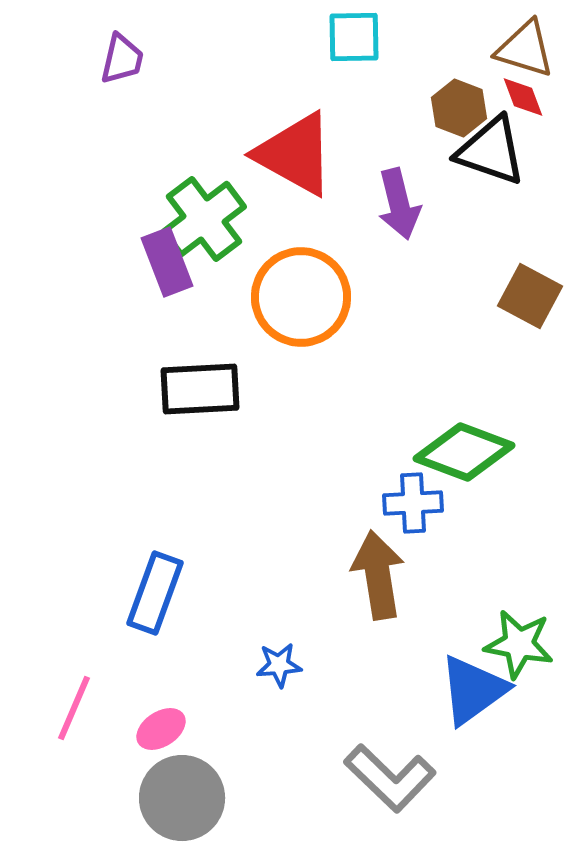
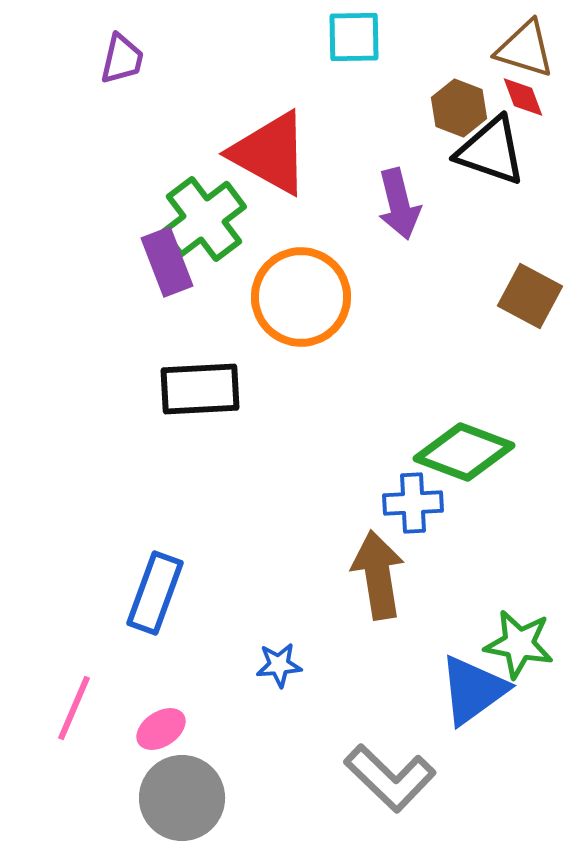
red triangle: moved 25 px left, 1 px up
